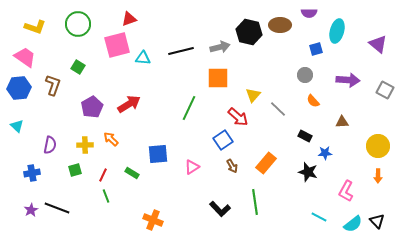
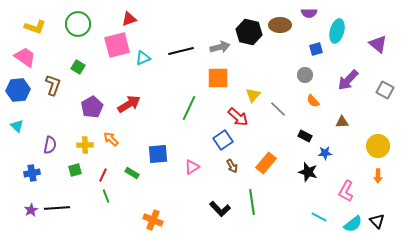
cyan triangle at (143, 58): rotated 28 degrees counterclockwise
purple arrow at (348, 80): rotated 130 degrees clockwise
blue hexagon at (19, 88): moved 1 px left, 2 px down
green line at (255, 202): moved 3 px left
black line at (57, 208): rotated 25 degrees counterclockwise
